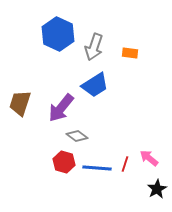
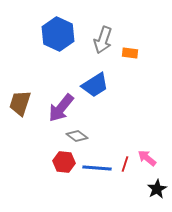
gray arrow: moved 9 px right, 7 px up
pink arrow: moved 2 px left
red hexagon: rotated 10 degrees counterclockwise
